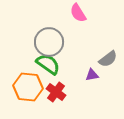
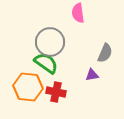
pink semicircle: rotated 24 degrees clockwise
gray circle: moved 1 px right
gray semicircle: moved 3 px left, 6 px up; rotated 30 degrees counterclockwise
green semicircle: moved 2 px left, 1 px up
red cross: rotated 24 degrees counterclockwise
